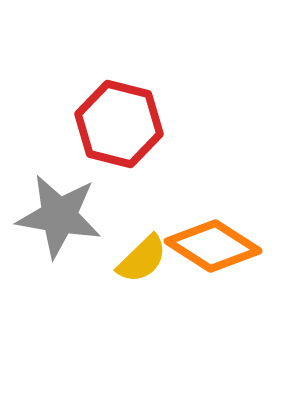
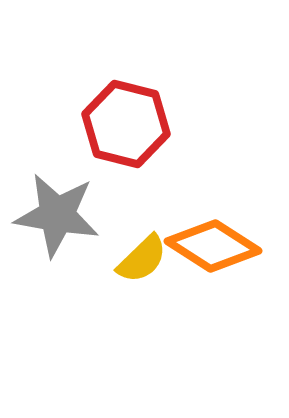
red hexagon: moved 7 px right
gray star: moved 2 px left, 1 px up
